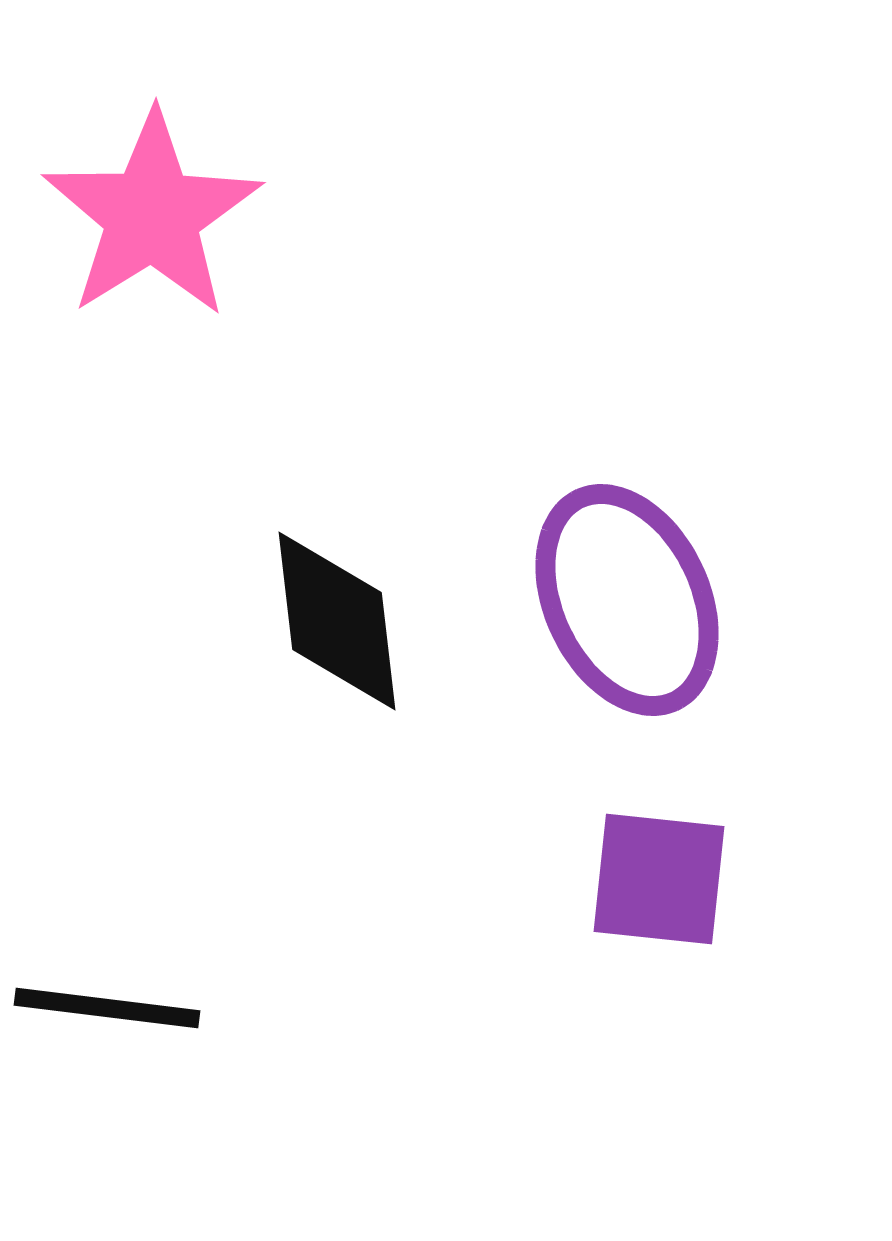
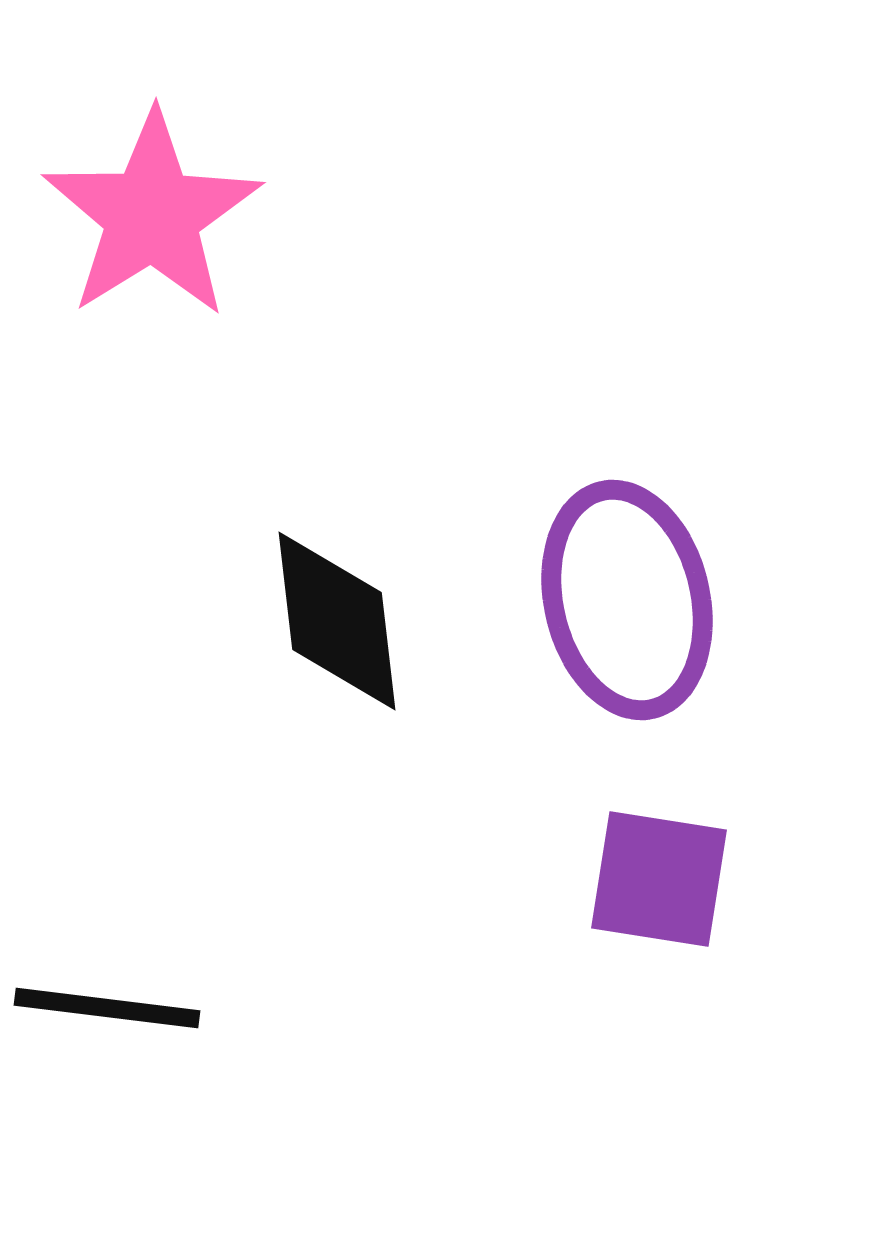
purple ellipse: rotated 12 degrees clockwise
purple square: rotated 3 degrees clockwise
